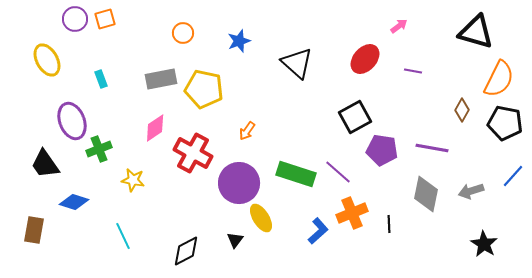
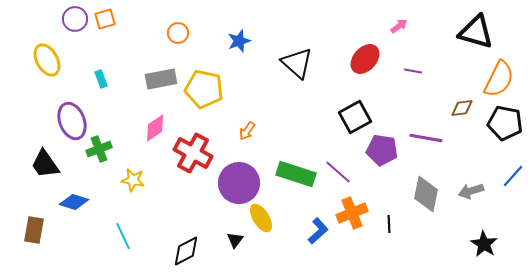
orange circle at (183, 33): moved 5 px left
brown diamond at (462, 110): moved 2 px up; rotated 55 degrees clockwise
purple line at (432, 148): moved 6 px left, 10 px up
